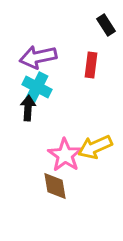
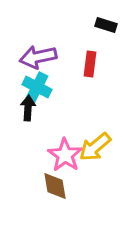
black rectangle: rotated 40 degrees counterclockwise
red rectangle: moved 1 px left, 1 px up
yellow arrow: rotated 16 degrees counterclockwise
